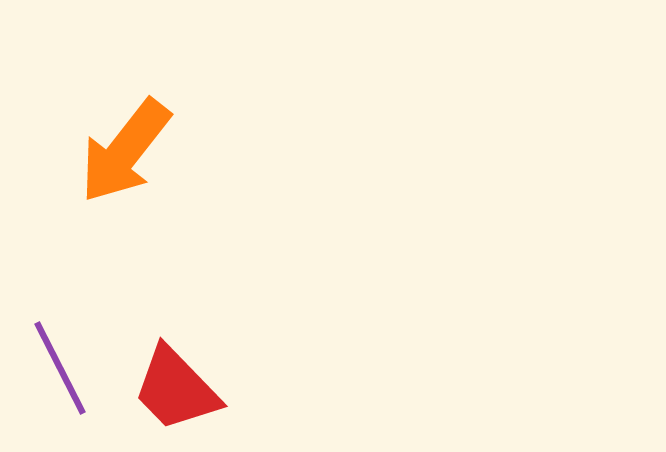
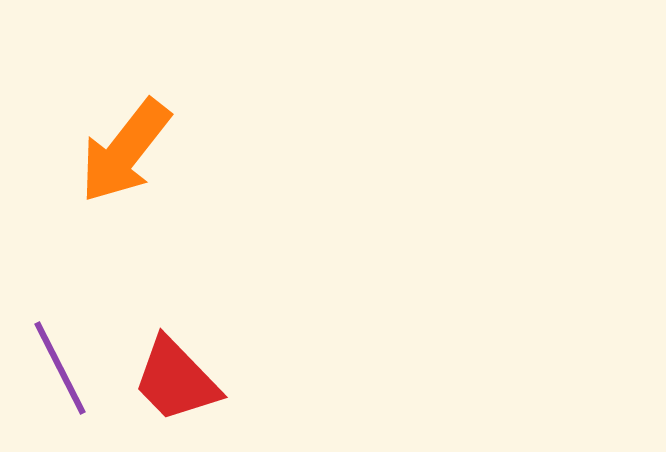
red trapezoid: moved 9 px up
